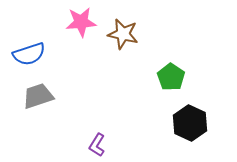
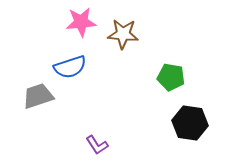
brown star: rotated 8 degrees counterclockwise
blue semicircle: moved 41 px right, 13 px down
green pentagon: rotated 24 degrees counterclockwise
black hexagon: rotated 16 degrees counterclockwise
purple L-shape: rotated 65 degrees counterclockwise
